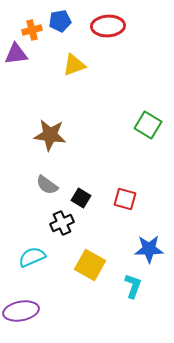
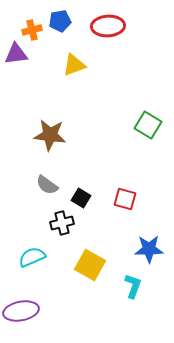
black cross: rotated 10 degrees clockwise
